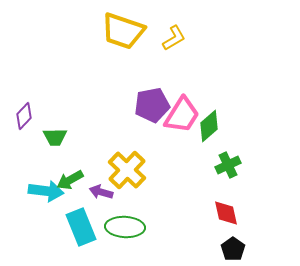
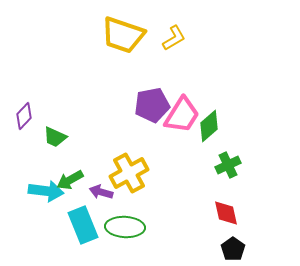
yellow trapezoid: moved 4 px down
green trapezoid: rotated 25 degrees clockwise
yellow cross: moved 2 px right, 3 px down; rotated 18 degrees clockwise
cyan rectangle: moved 2 px right, 2 px up
